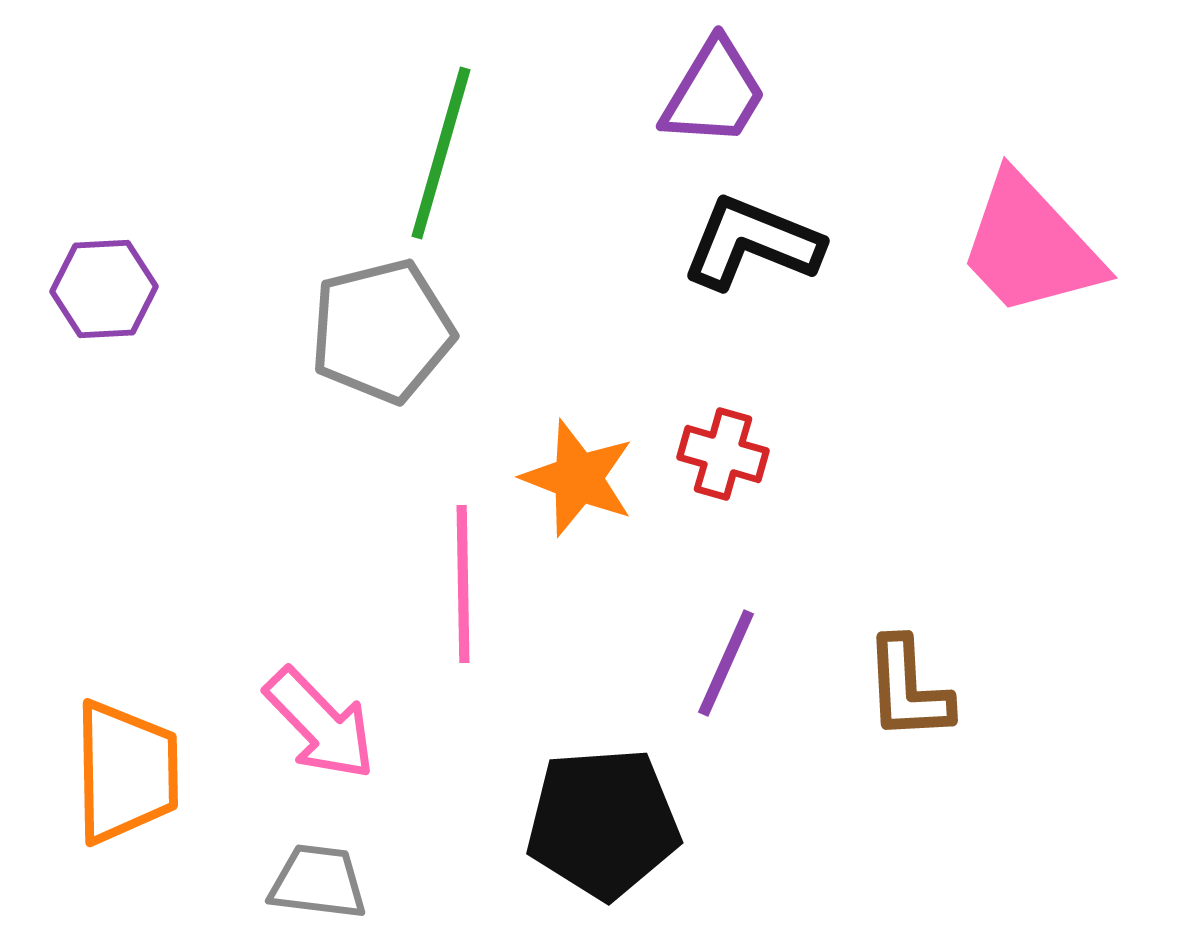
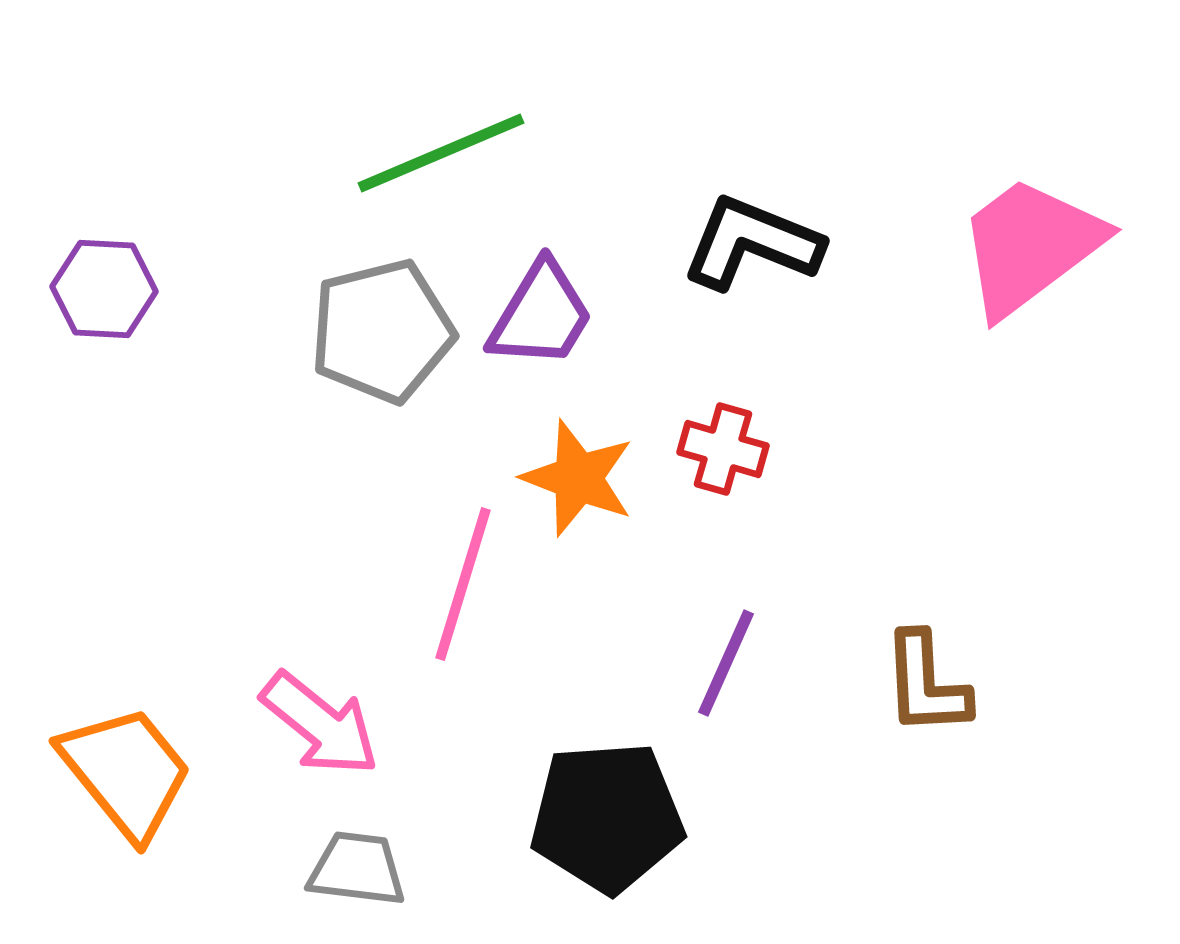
purple trapezoid: moved 173 px left, 222 px down
green line: rotated 51 degrees clockwise
pink trapezoid: rotated 96 degrees clockwise
purple hexagon: rotated 6 degrees clockwise
red cross: moved 5 px up
pink line: rotated 18 degrees clockwise
brown L-shape: moved 18 px right, 5 px up
pink arrow: rotated 7 degrees counterclockwise
orange trapezoid: rotated 38 degrees counterclockwise
black pentagon: moved 4 px right, 6 px up
gray trapezoid: moved 39 px right, 13 px up
